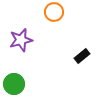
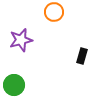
black rectangle: rotated 35 degrees counterclockwise
green circle: moved 1 px down
